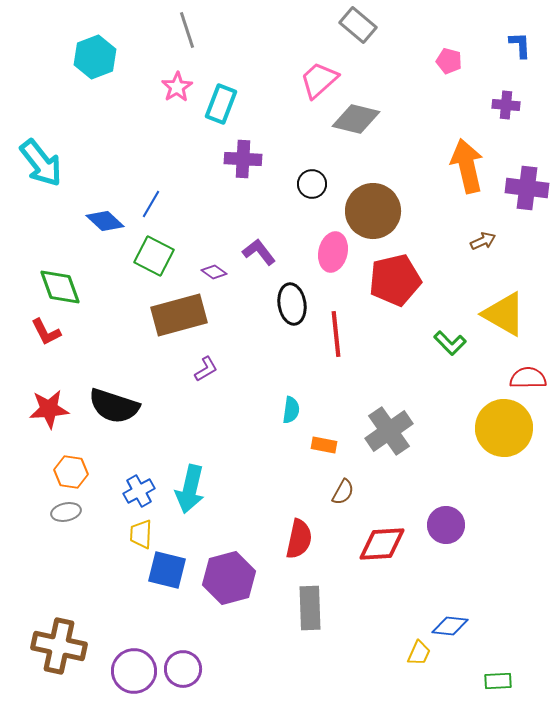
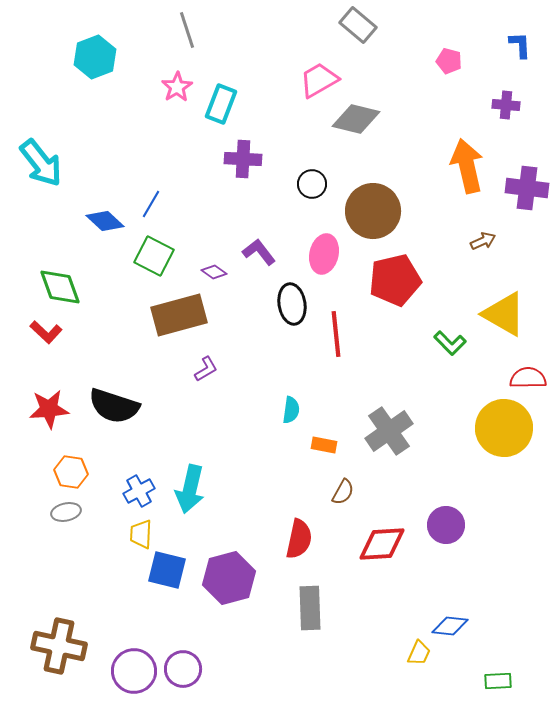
pink trapezoid at (319, 80): rotated 12 degrees clockwise
pink ellipse at (333, 252): moved 9 px left, 2 px down
red L-shape at (46, 332): rotated 20 degrees counterclockwise
